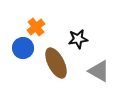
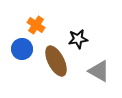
orange cross: moved 2 px up; rotated 18 degrees counterclockwise
blue circle: moved 1 px left, 1 px down
brown ellipse: moved 2 px up
